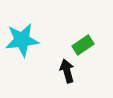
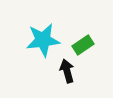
cyan star: moved 21 px right
